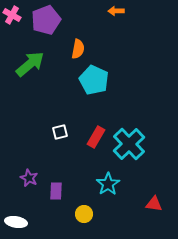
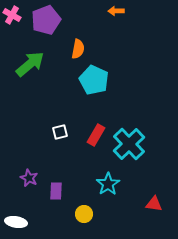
red rectangle: moved 2 px up
